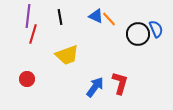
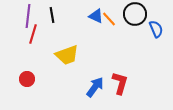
black line: moved 8 px left, 2 px up
black circle: moved 3 px left, 20 px up
